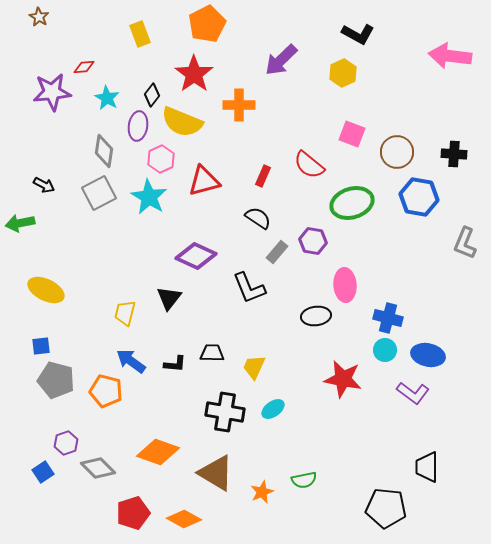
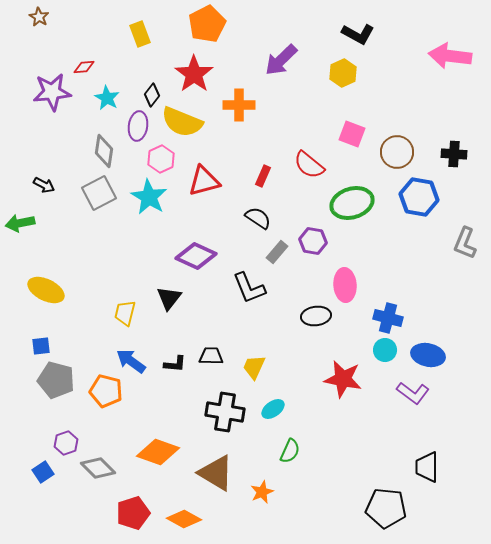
black trapezoid at (212, 353): moved 1 px left, 3 px down
green semicircle at (304, 480): moved 14 px left, 29 px up; rotated 55 degrees counterclockwise
